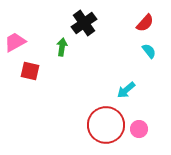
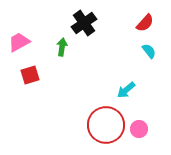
pink trapezoid: moved 4 px right
red square: moved 4 px down; rotated 30 degrees counterclockwise
